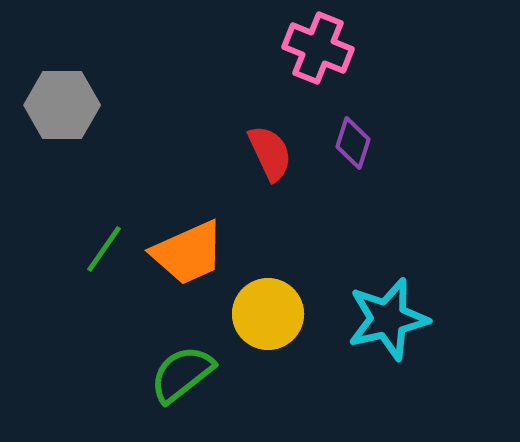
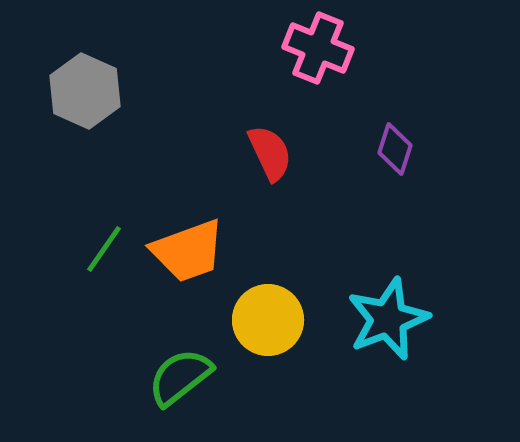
gray hexagon: moved 23 px right, 14 px up; rotated 24 degrees clockwise
purple diamond: moved 42 px right, 6 px down
orange trapezoid: moved 2 px up; rotated 4 degrees clockwise
yellow circle: moved 6 px down
cyan star: rotated 8 degrees counterclockwise
green semicircle: moved 2 px left, 3 px down
